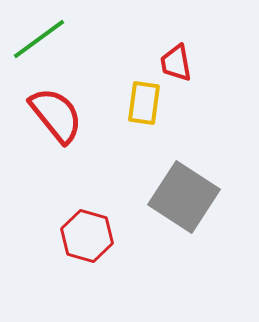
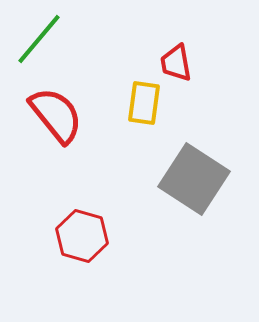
green line: rotated 14 degrees counterclockwise
gray square: moved 10 px right, 18 px up
red hexagon: moved 5 px left
